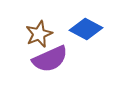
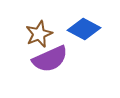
blue diamond: moved 2 px left
